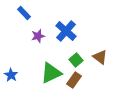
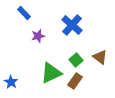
blue cross: moved 6 px right, 6 px up
blue star: moved 7 px down
brown rectangle: moved 1 px right, 1 px down
